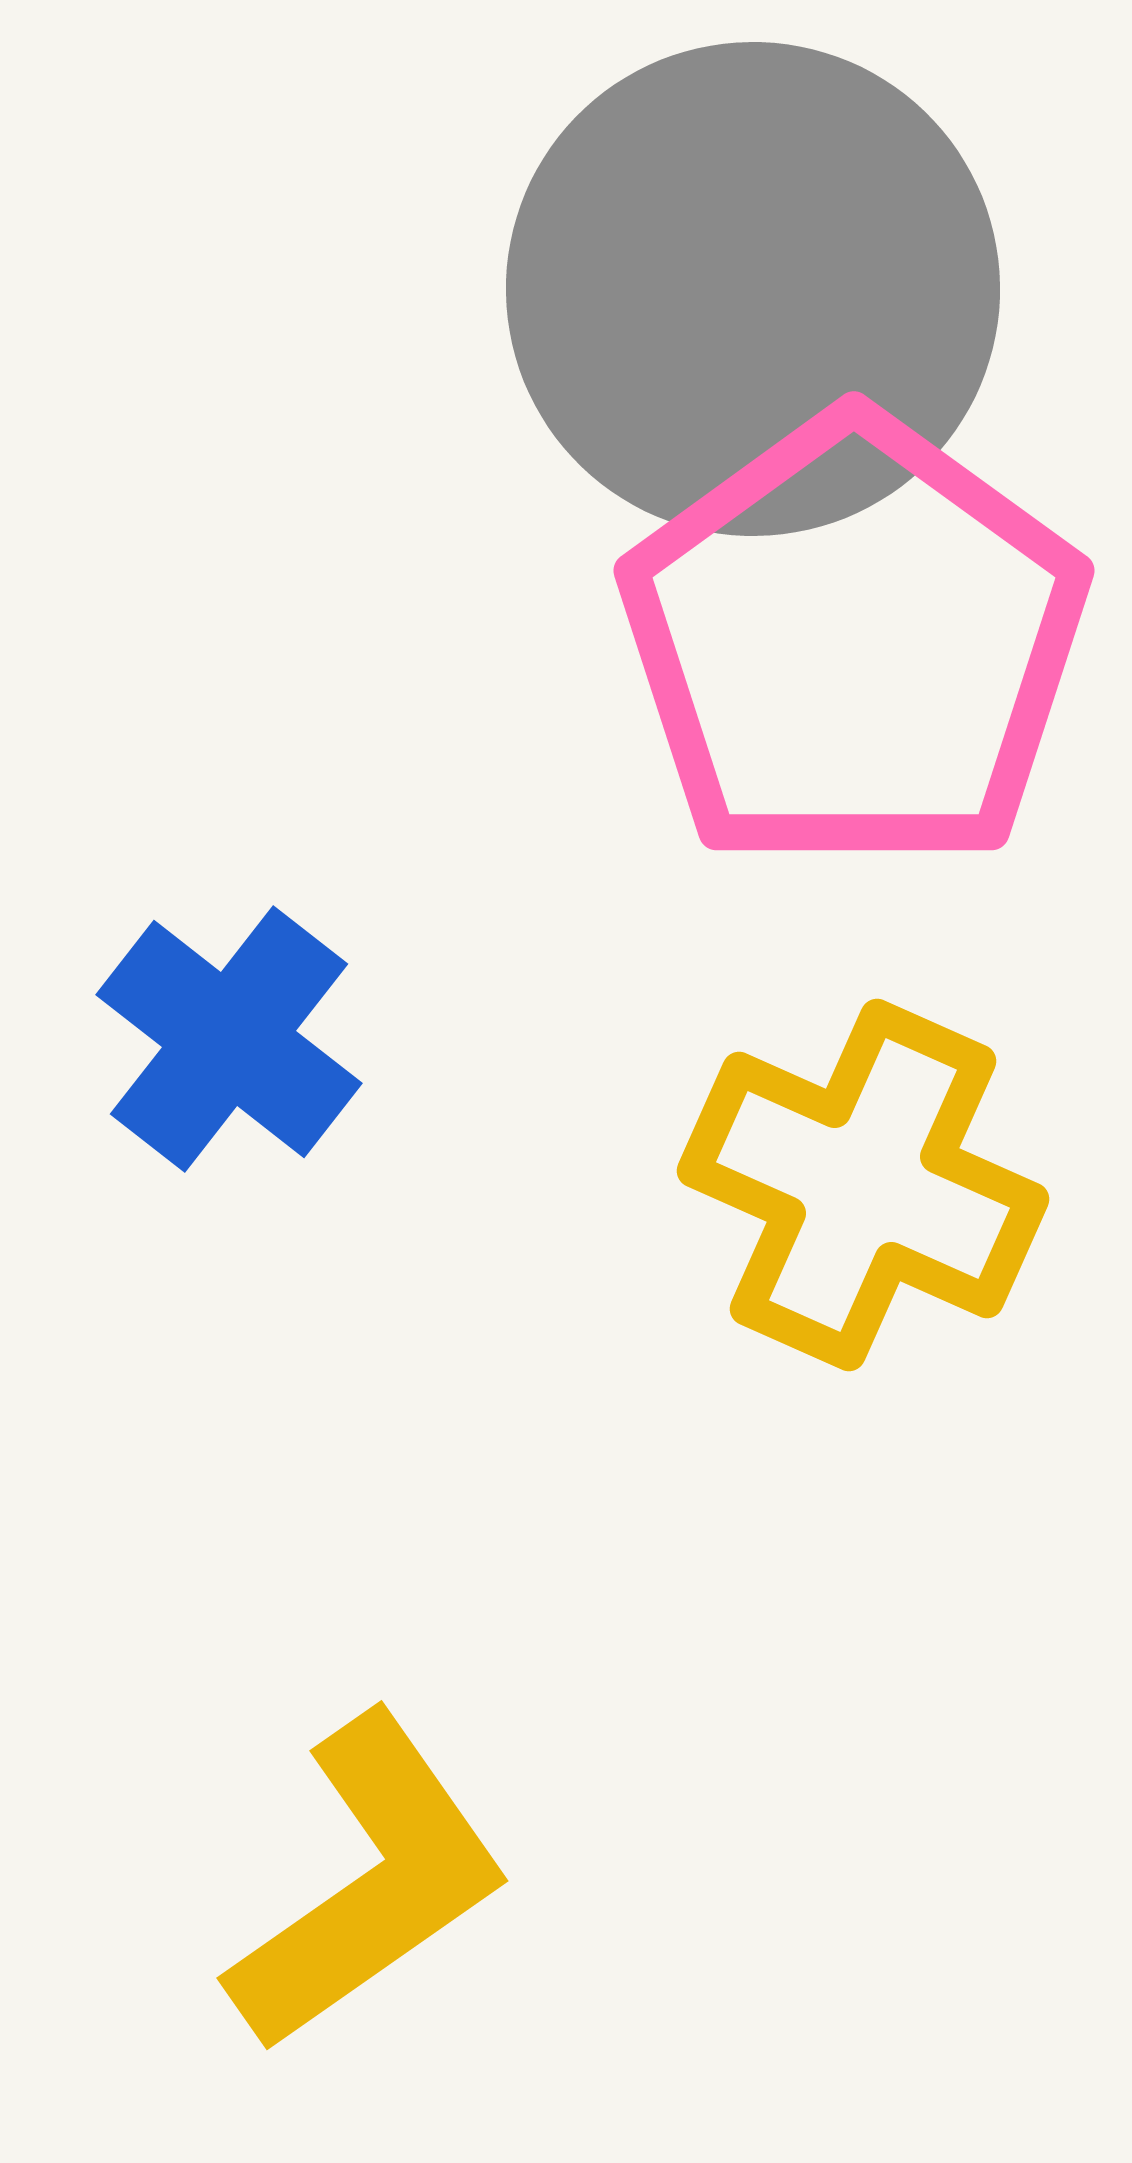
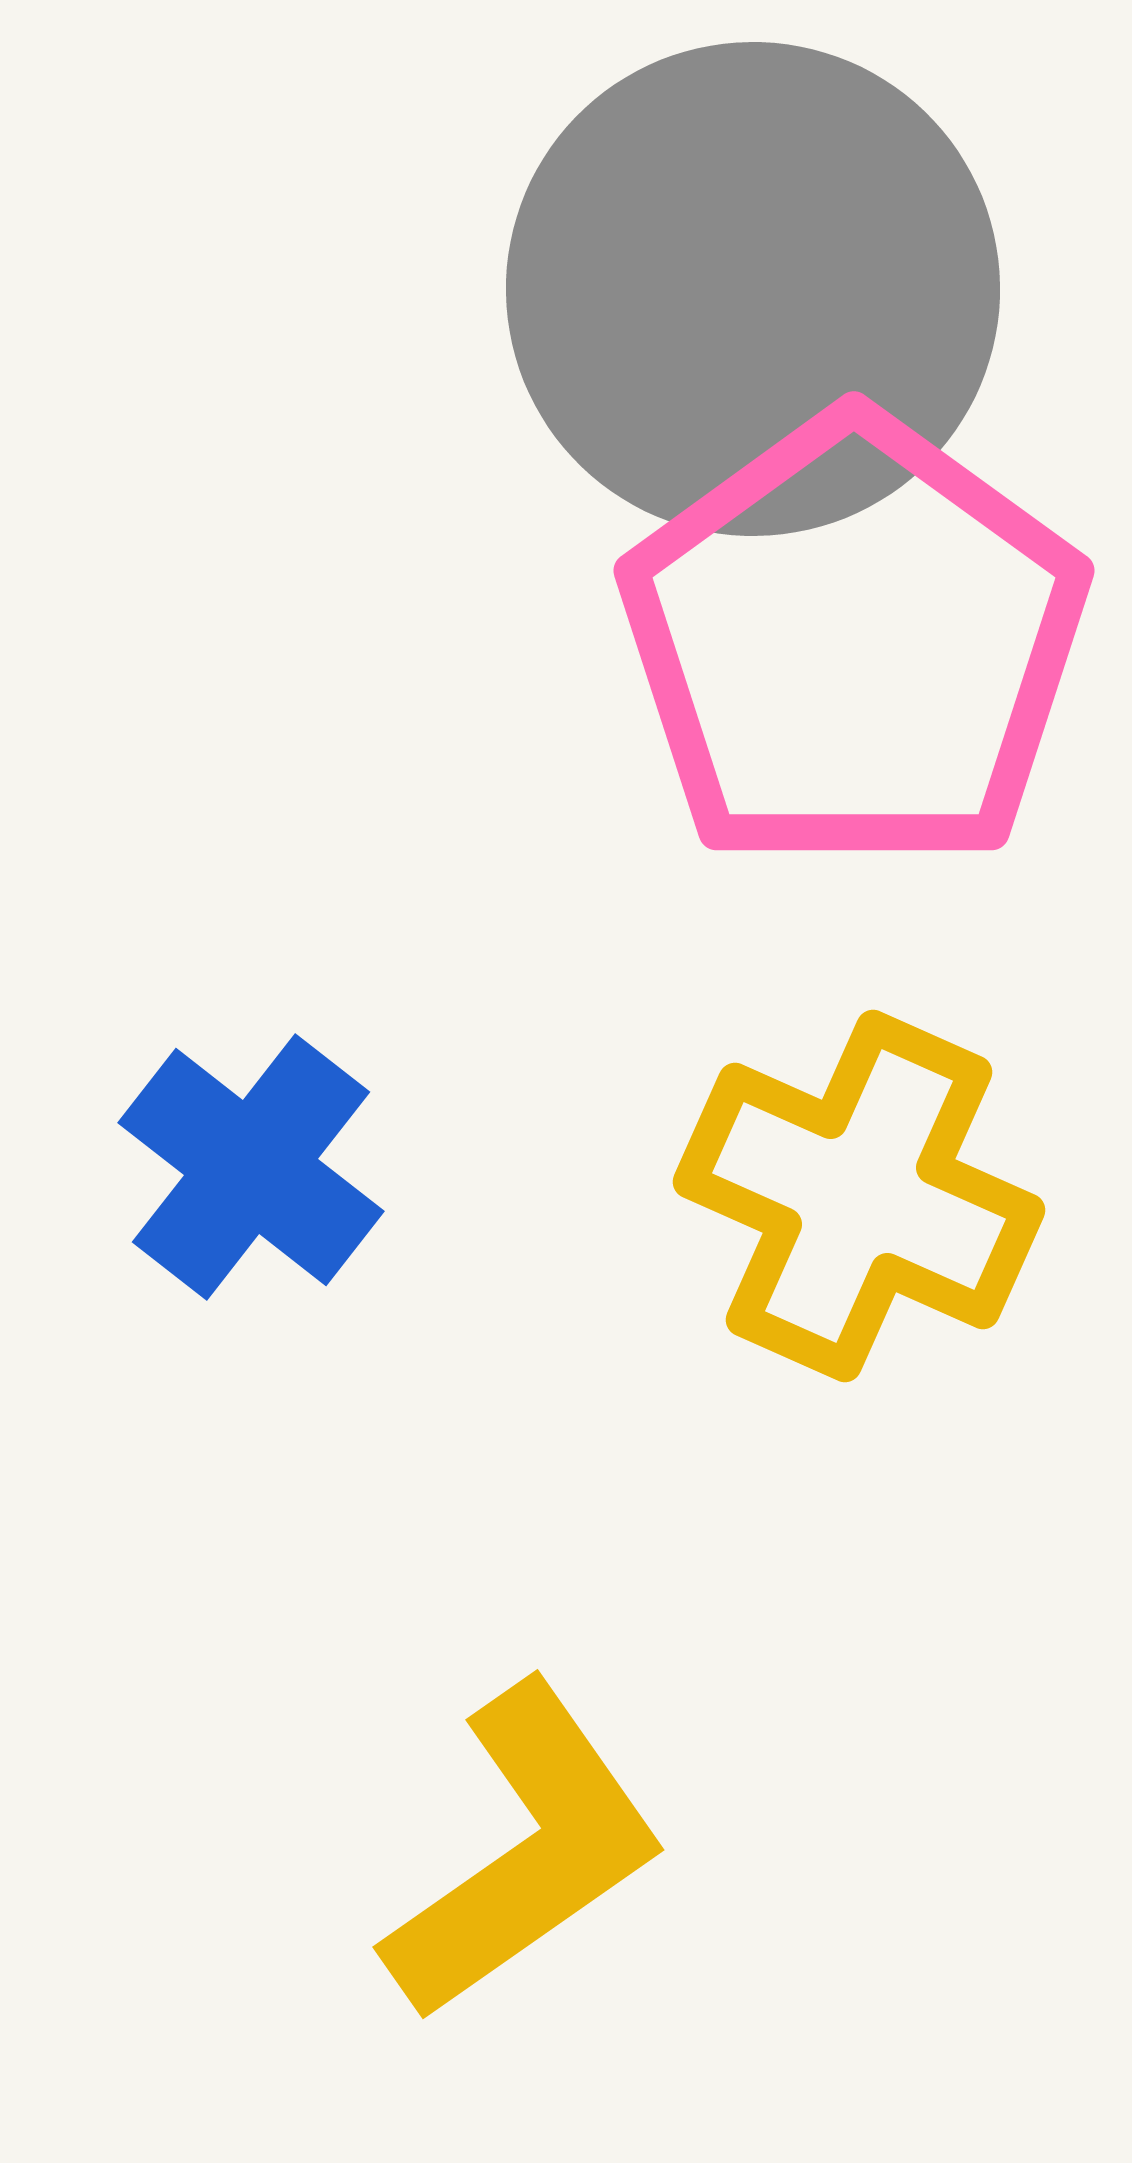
blue cross: moved 22 px right, 128 px down
yellow cross: moved 4 px left, 11 px down
yellow L-shape: moved 156 px right, 31 px up
